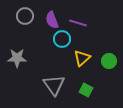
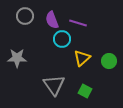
green square: moved 1 px left, 1 px down
